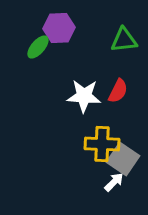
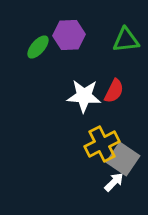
purple hexagon: moved 10 px right, 7 px down
green triangle: moved 2 px right
red semicircle: moved 4 px left
yellow cross: rotated 28 degrees counterclockwise
